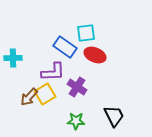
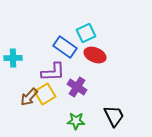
cyan square: rotated 18 degrees counterclockwise
